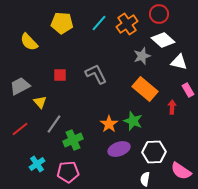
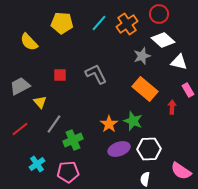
white hexagon: moved 5 px left, 3 px up
